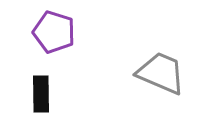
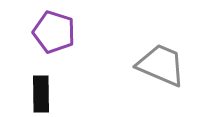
gray trapezoid: moved 8 px up
